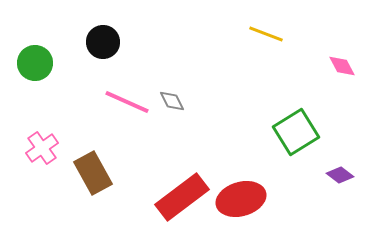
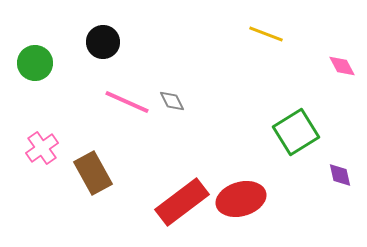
purple diamond: rotated 40 degrees clockwise
red rectangle: moved 5 px down
